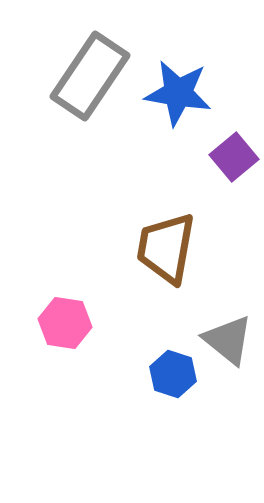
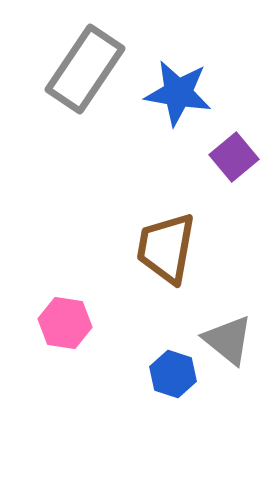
gray rectangle: moved 5 px left, 7 px up
